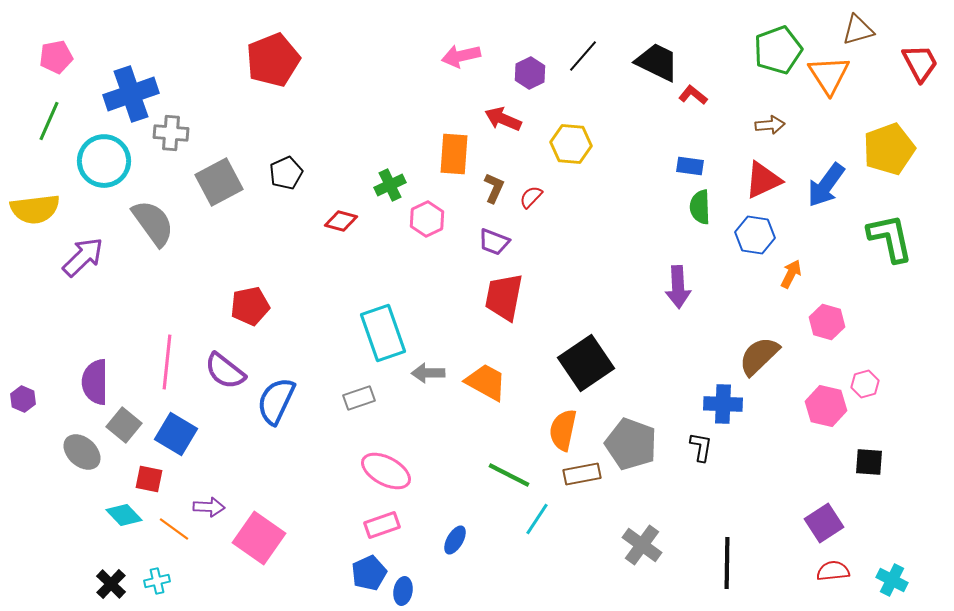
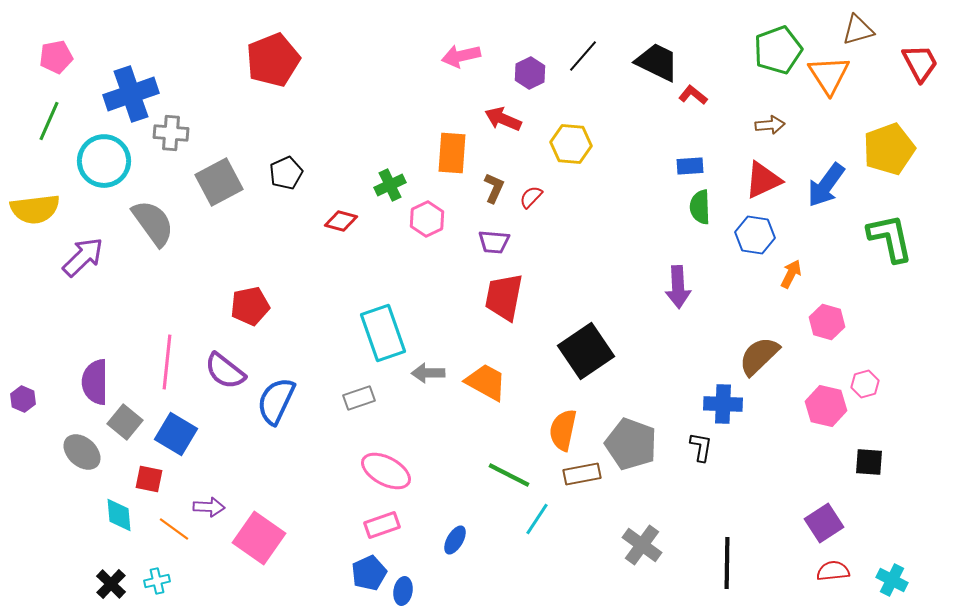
orange rectangle at (454, 154): moved 2 px left, 1 px up
blue rectangle at (690, 166): rotated 12 degrees counterclockwise
purple trapezoid at (494, 242): rotated 16 degrees counterclockwise
black square at (586, 363): moved 12 px up
gray square at (124, 425): moved 1 px right, 3 px up
cyan diamond at (124, 515): moved 5 px left; rotated 39 degrees clockwise
